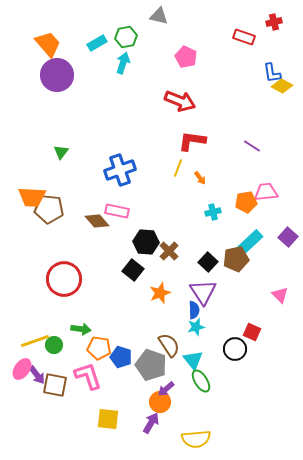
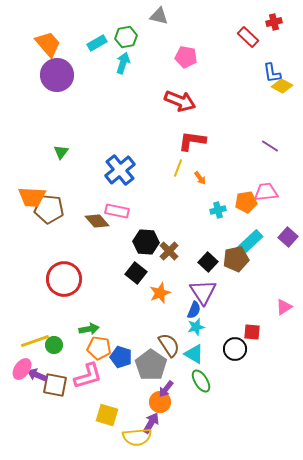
red rectangle at (244, 37): moved 4 px right; rotated 25 degrees clockwise
pink pentagon at (186, 57): rotated 15 degrees counterclockwise
purple line at (252, 146): moved 18 px right
blue cross at (120, 170): rotated 20 degrees counterclockwise
cyan cross at (213, 212): moved 5 px right, 2 px up
black square at (133, 270): moved 3 px right, 3 px down
pink triangle at (280, 295): moved 4 px right, 12 px down; rotated 42 degrees clockwise
blue semicircle at (194, 310): rotated 24 degrees clockwise
green arrow at (81, 329): moved 8 px right; rotated 18 degrees counterclockwise
red square at (252, 332): rotated 18 degrees counterclockwise
cyan triangle at (193, 360): moved 1 px right, 6 px up; rotated 20 degrees counterclockwise
gray pentagon at (151, 365): rotated 16 degrees clockwise
purple arrow at (37, 375): rotated 150 degrees clockwise
pink L-shape at (88, 376): rotated 92 degrees clockwise
purple arrow at (166, 389): rotated 12 degrees counterclockwise
yellow square at (108, 419): moved 1 px left, 4 px up; rotated 10 degrees clockwise
yellow semicircle at (196, 439): moved 59 px left, 2 px up
